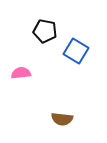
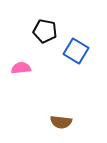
pink semicircle: moved 5 px up
brown semicircle: moved 1 px left, 3 px down
